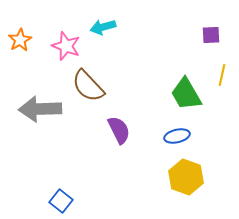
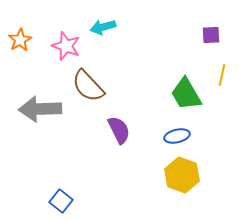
yellow hexagon: moved 4 px left, 2 px up
